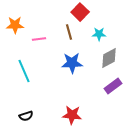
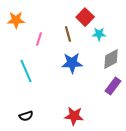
red square: moved 5 px right, 5 px down
orange star: moved 1 px right, 5 px up
brown line: moved 1 px left, 2 px down
pink line: rotated 64 degrees counterclockwise
gray diamond: moved 2 px right, 1 px down
cyan line: moved 2 px right
purple rectangle: rotated 18 degrees counterclockwise
red star: moved 2 px right, 1 px down
